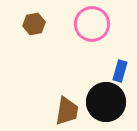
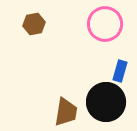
pink circle: moved 13 px right
brown trapezoid: moved 1 px left, 1 px down
